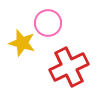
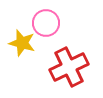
pink circle: moved 2 px left
